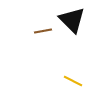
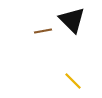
yellow line: rotated 18 degrees clockwise
